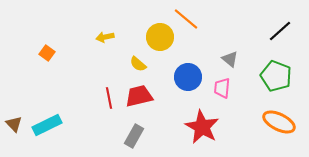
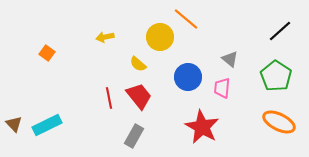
green pentagon: rotated 12 degrees clockwise
red trapezoid: rotated 64 degrees clockwise
